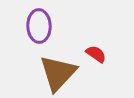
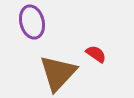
purple ellipse: moved 7 px left, 4 px up; rotated 12 degrees counterclockwise
